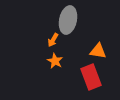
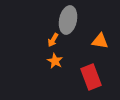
orange triangle: moved 2 px right, 10 px up
